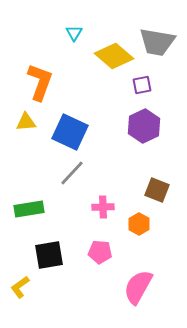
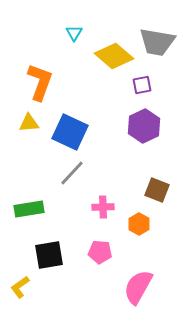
yellow triangle: moved 3 px right, 1 px down
